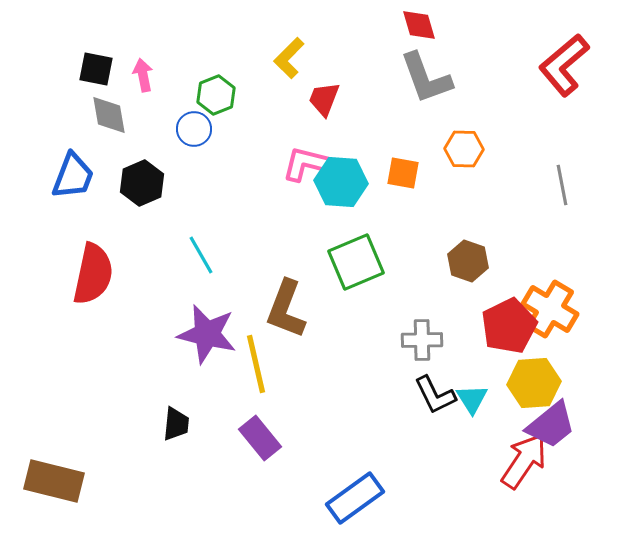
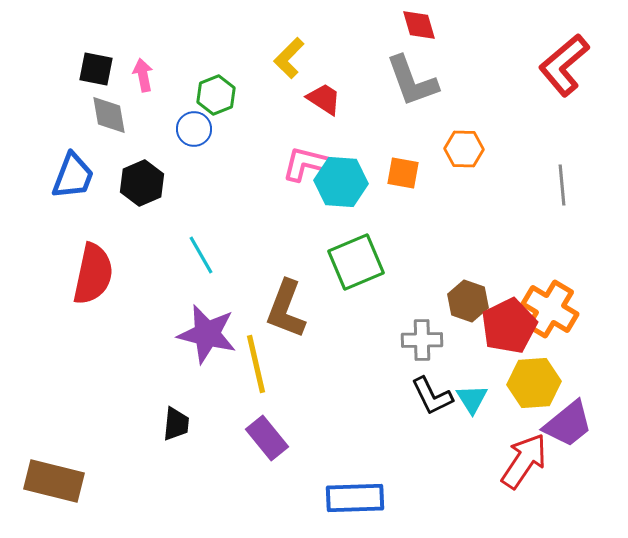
gray L-shape: moved 14 px left, 3 px down
red trapezoid: rotated 102 degrees clockwise
gray line: rotated 6 degrees clockwise
brown hexagon: moved 40 px down
black L-shape: moved 3 px left, 1 px down
purple trapezoid: moved 17 px right, 1 px up
purple rectangle: moved 7 px right
blue rectangle: rotated 34 degrees clockwise
